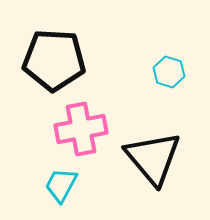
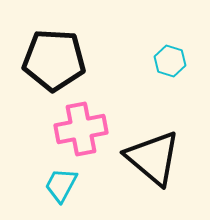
cyan hexagon: moved 1 px right, 11 px up
black triangle: rotated 10 degrees counterclockwise
